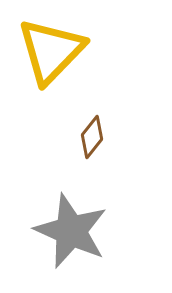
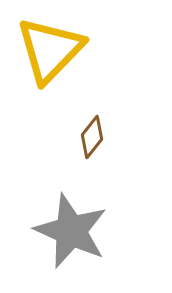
yellow triangle: moved 1 px left, 1 px up
